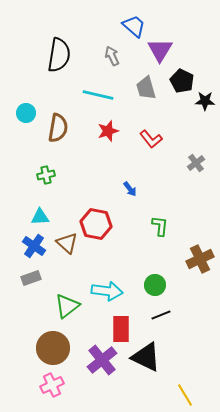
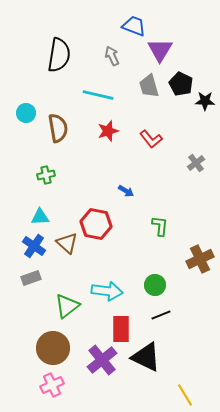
blue trapezoid: rotated 20 degrees counterclockwise
black pentagon: moved 1 px left, 3 px down
gray trapezoid: moved 3 px right, 2 px up
brown semicircle: rotated 20 degrees counterclockwise
blue arrow: moved 4 px left, 2 px down; rotated 21 degrees counterclockwise
